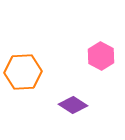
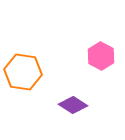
orange hexagon: rotated 12 degrees clockwise
